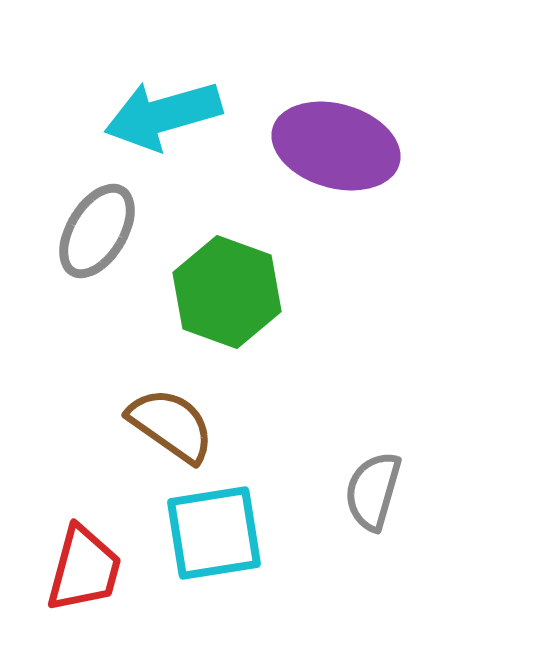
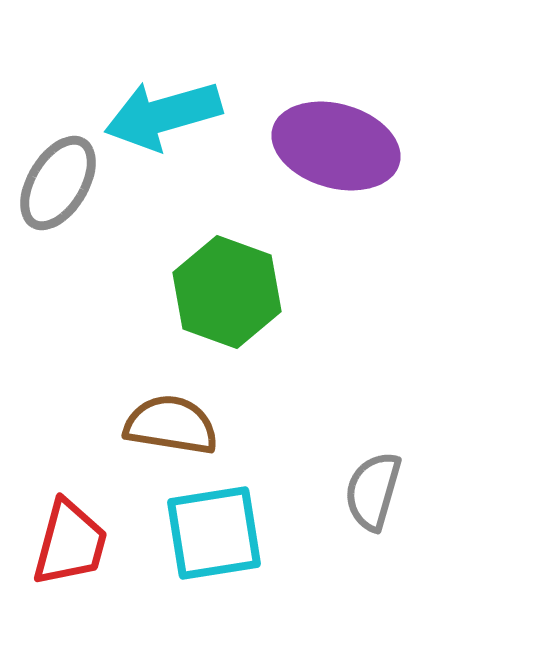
gray ellipse: moved 39 px left, 48 px up
brown semicircle: rotated 26 degrees counterclockwise
red trapezoid: moved 14 px left, 26 px up
